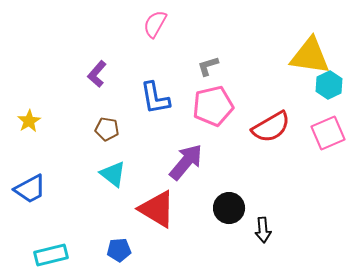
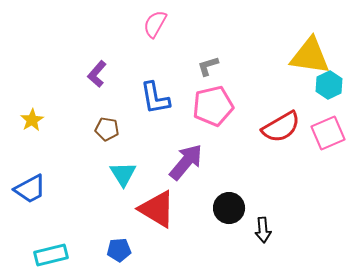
yellow star: moved 3 px right, 1 px up
red semicircle: moved 10 px right
cyan triangle: moved 10 px right; rotated 20 degrees clockwise
